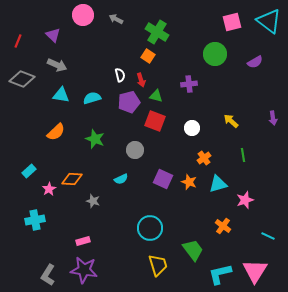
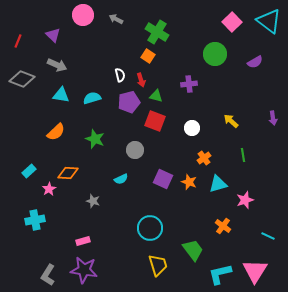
pink square at (232, 22): rotated 30 degrees counterclockwise
orange diamond at (72, 179): moved 4 px left, 6 px up
